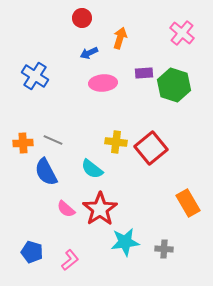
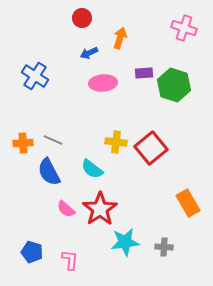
pink cross: moved 2 px right, 5 px up; rotated 20 degrees counterclockwise
blue semicircle: moved 3 px right
gray cross: moved 2 px up
pink L-shape: rotated 45 degrees counterclockwise
